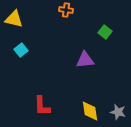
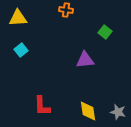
yellow triangle: moved 4 px right, 1 px up; rotated 18 degrees counterclockwise
yellow diamond: moved 2 px left
